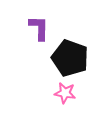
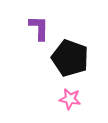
pink star: moved 5 px right, 6 px down
